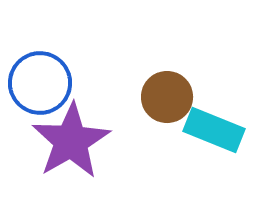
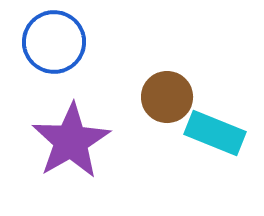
blue circle: moved 14 px right, 41 px up
cyan rectangle: moved 1 px right, 3 px down
